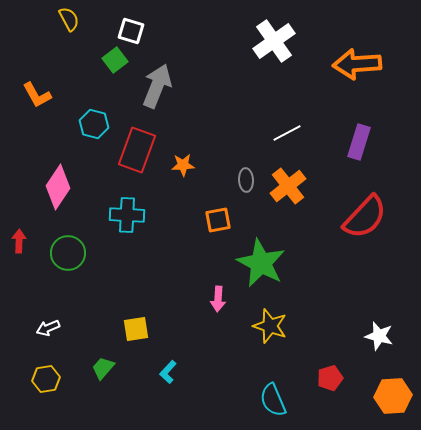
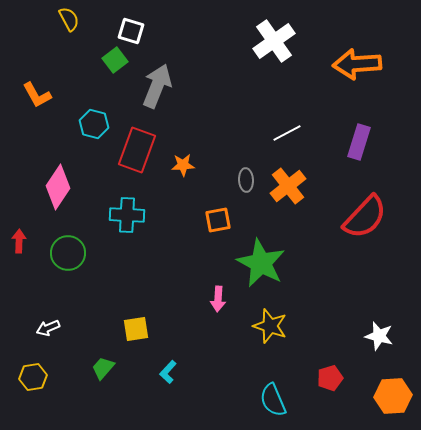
yellow hexagon: moved 13 px left, 2 px up
